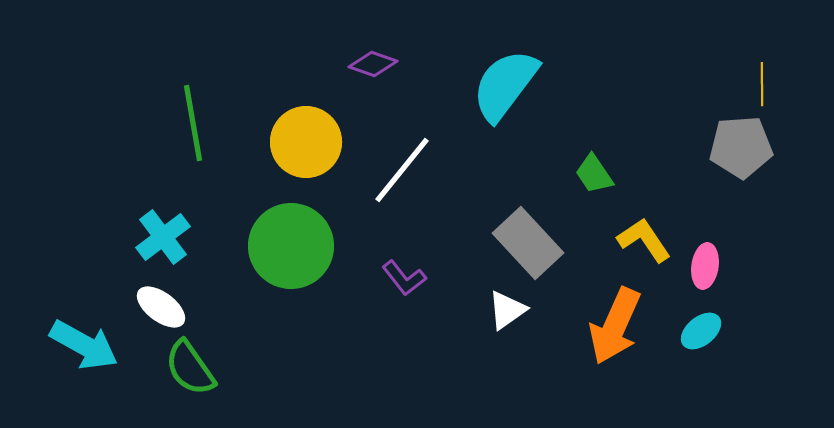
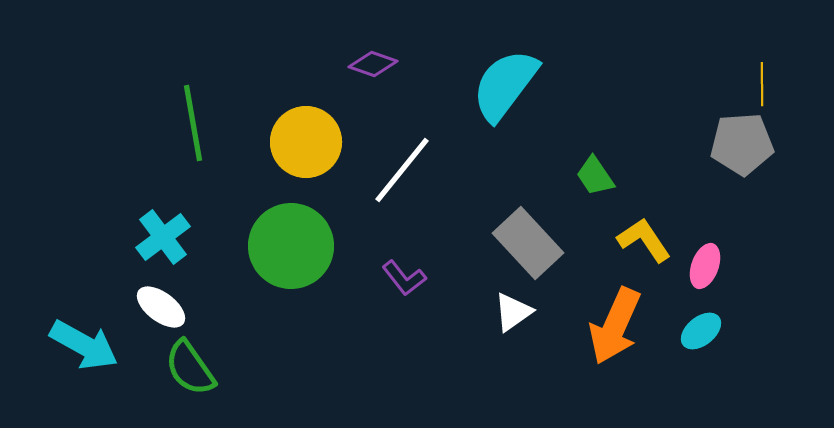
gray pentagon: moved 1 px right, 3 px up
green trapezoid: moved 1 px right, 2 px down
pink ellipse: rotated 12 degrees clockwise
white triangle: moved 6 px right, 2 px down
